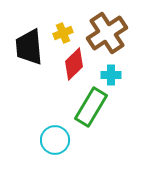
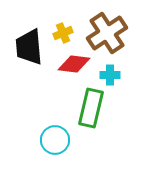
red diamond: rotated 52 degrees clockwise
cyan cross: moved 1 px left
green rectangle: moved 1 px down; rotated 18 degrees counterclockwise
